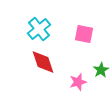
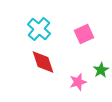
cyan cross: rotated 10 degrees counterclockwise
pink square: rotated 36 degrees counterclockwise
